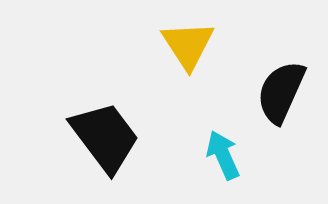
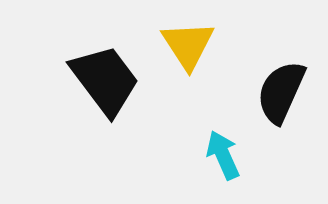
black trapezoid: moved 57 px up
